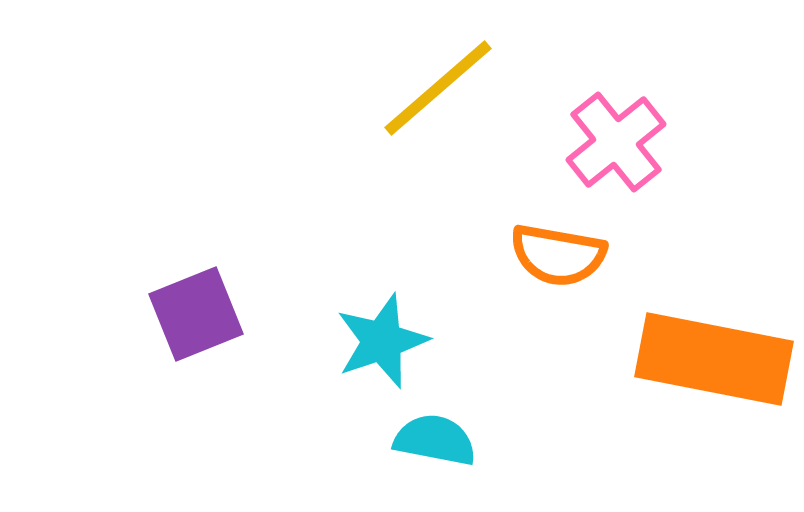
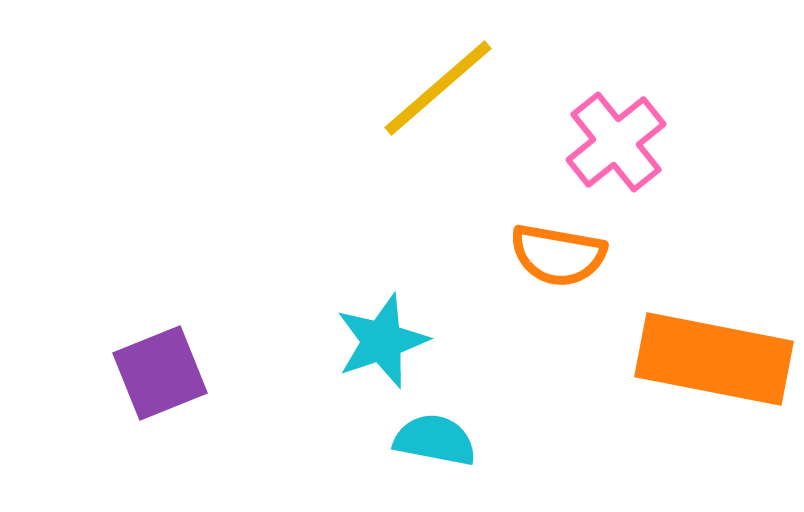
purple square: moved 36 px left, 59 px down
